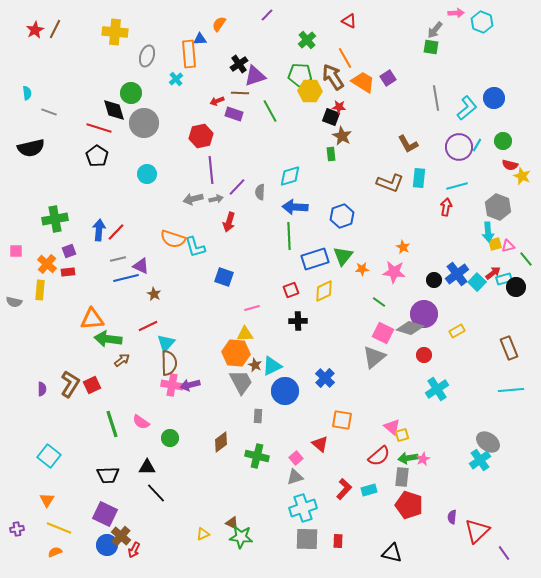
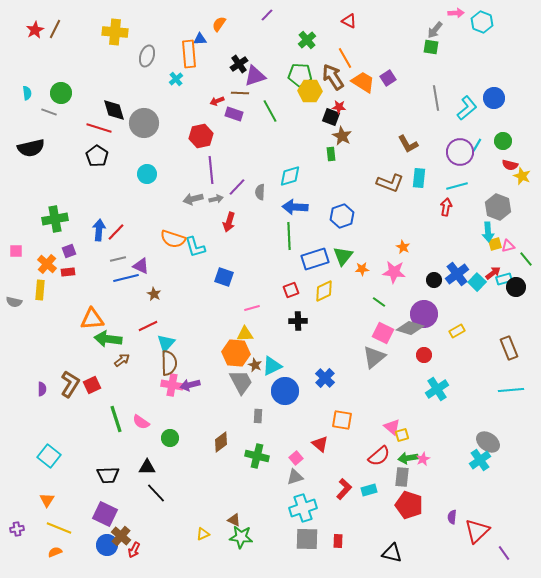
green circle at (131, 93): moved 70 px left
purple circle at (459, 147): moved 1 px right, 5 px down
green line at (112, 424): moved 4 px right, 5 px up
brown triangle at (232, 523): moved 2 px right, 3 px up
